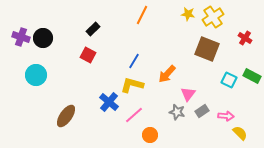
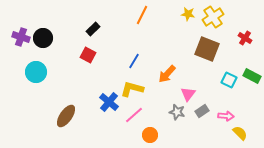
cyan circle: moved 3 px up
yellow L-shape: moved 4 px down
